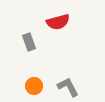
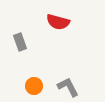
red semicircle: rotated 30 degrees clockwise
gray rectangle: moved 9 px left
